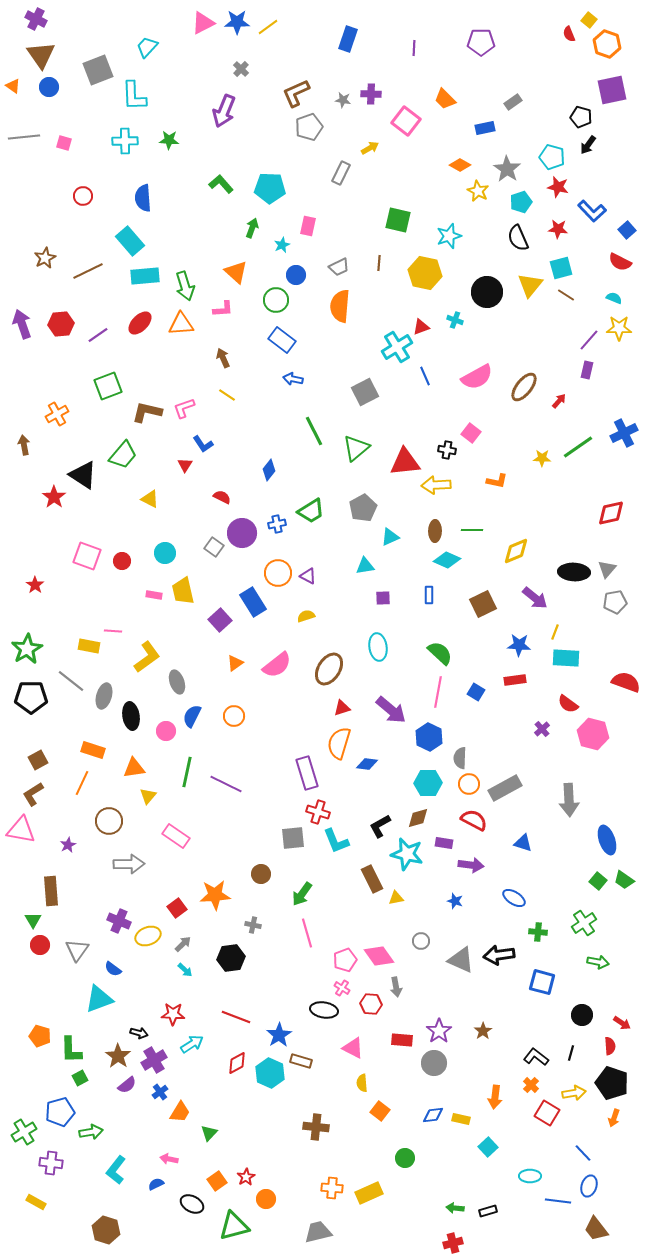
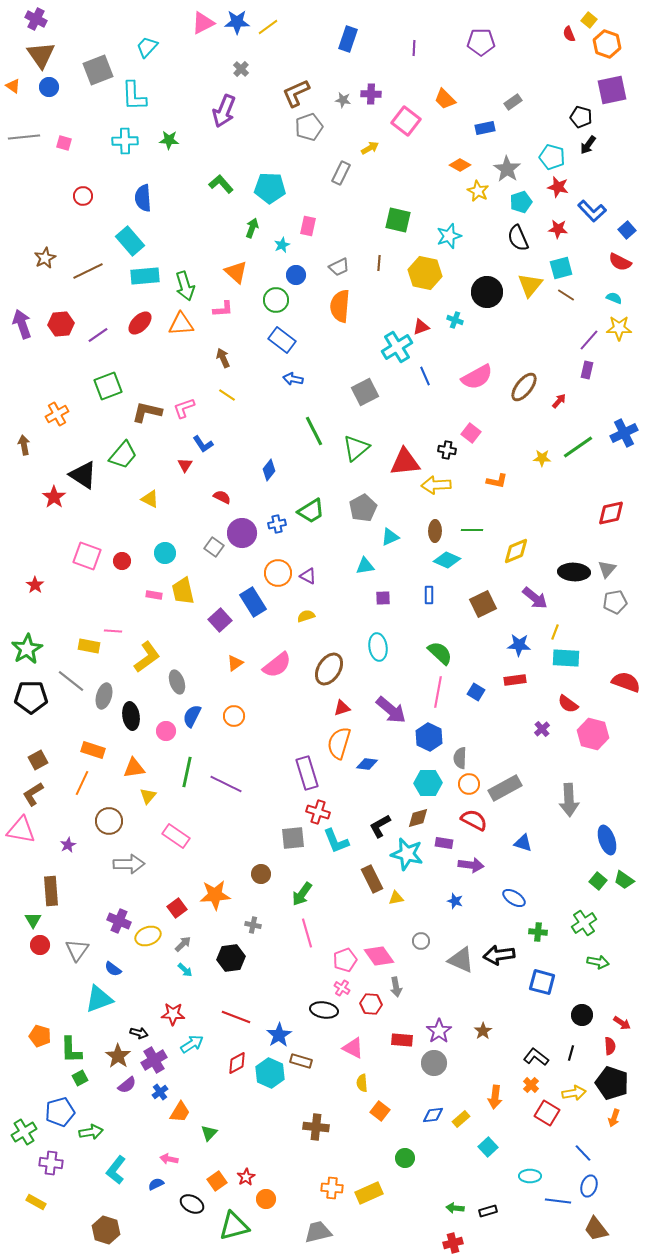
yellow rectangle at (461, 1119): rotated 54 degrees counterclockwise
